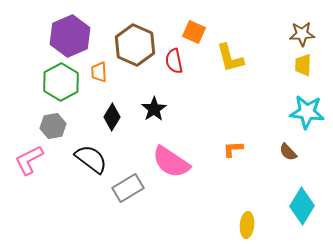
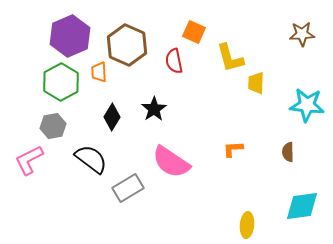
brown hexagon: moved 8 px left
yellow trapezoid: moved 47 px left, 18 px down
cyan star: moved 7 px up
brown semicircle: rotated 42 degrees clockwise
cyan diamond: rotated 51 degrees clockwise
